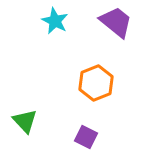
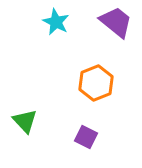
cyan star: moved 1 px right, 1 px down
